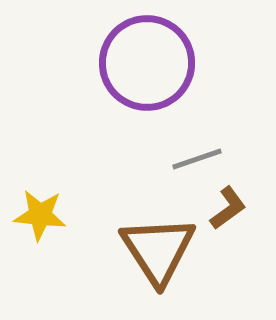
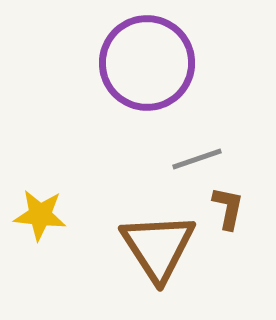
brown L-shape: rotated 42 degrees counterclockwise
brown triangle: moved 3 px up
